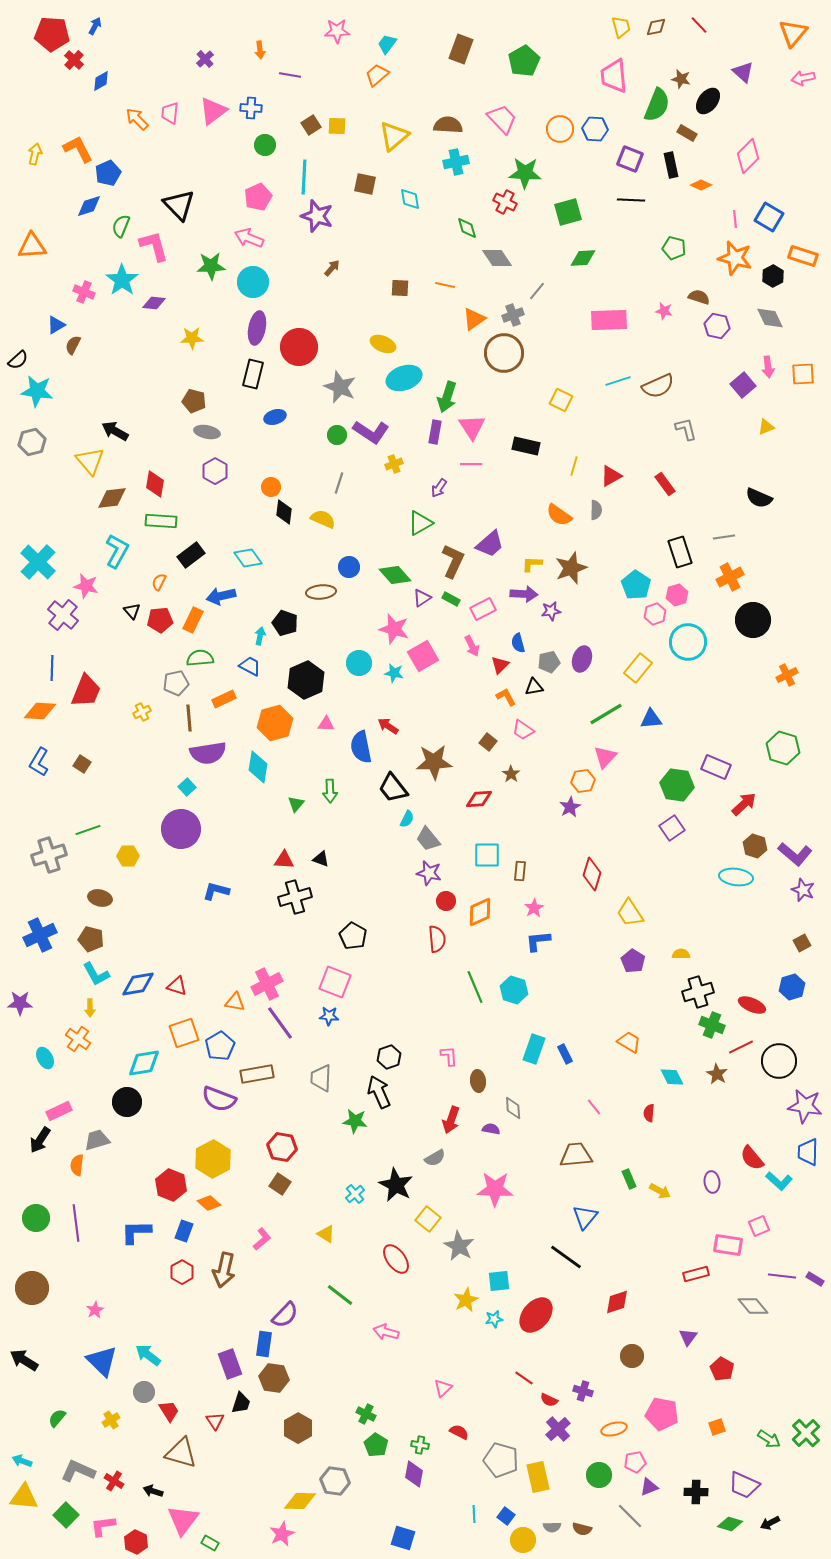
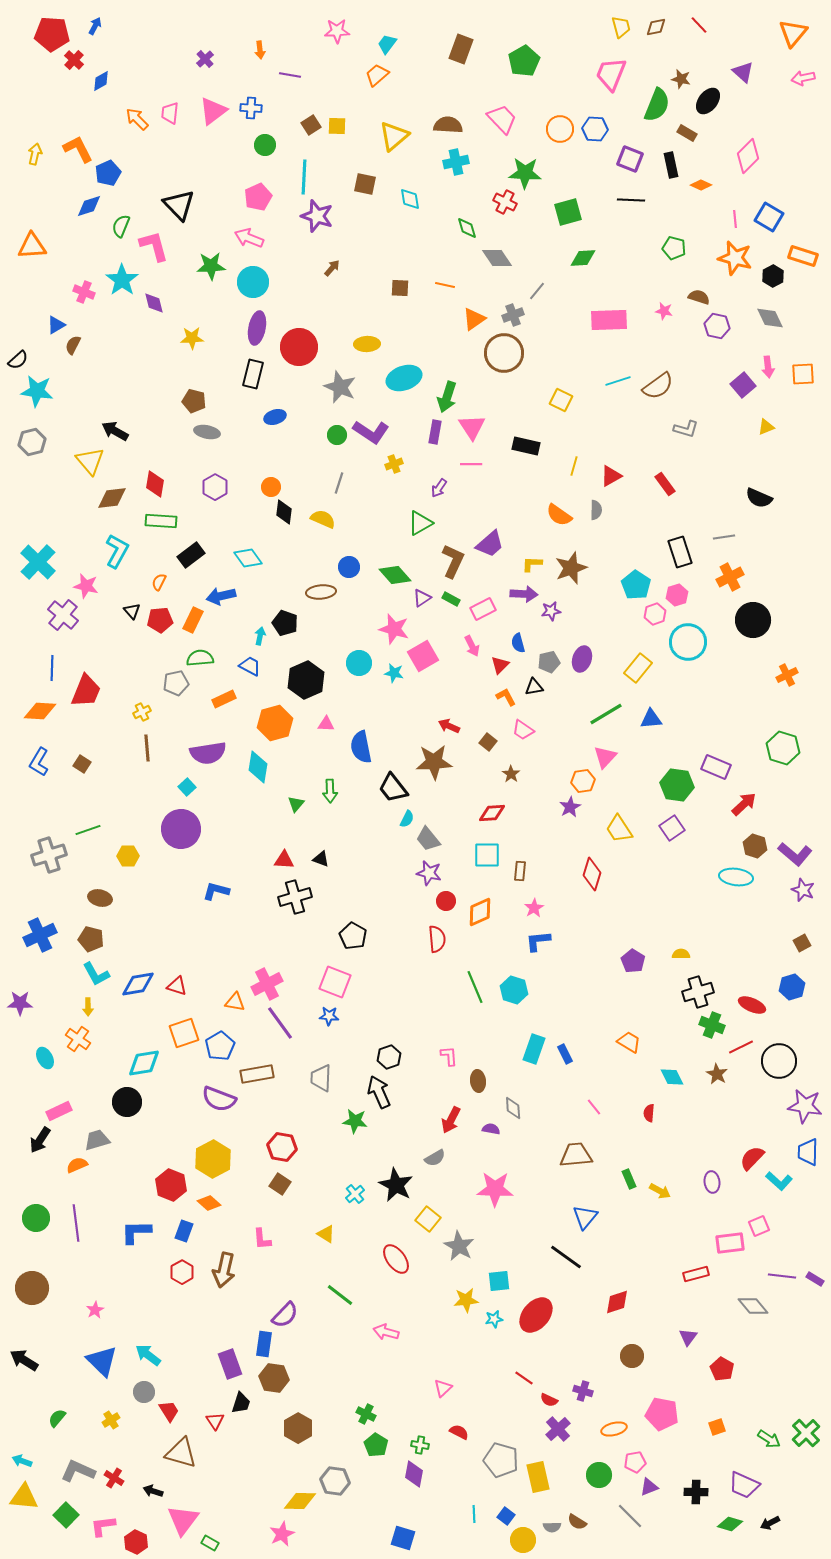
pink trapezoid at (614, 76): moved 3 px left, 2 px up; rotated 27 degrees clockwise
purple diamond at (154, 303): rotated 70 degrees clockwise
yellow ellipse at (383, 344): moved 16 px left; rotated 25 degrees counterclockwise
brown semicircle at (658, 386): rotated 12 degrees counterclockwise
gray L-shape at (686, 429): rotated 120 degrees clockwise
purple hexagon at (215, 471): moved 16 px down
brown line at (189, 718): moved 42 px left, 30 px down
red arrow at (388, 726): moved 61 px right; rotated 10 degrees counterclockwise
red diamond at (479, 799): moved 13 px right, 14 px down
yellow trapezoid at (630, 913): moved 11 px left, 84 px up
yellow arrow at (90, 1008): moved 2 px left, 1 px up
red arrow at (451, 1120): rotated 8 degrees clockwise
red semicircle at (752, 1158): rotated 84 degrees clockwise
orange semicircle at (77, 1165): rotated 60 degrees clockwise
pink L-shape at (262, 1239): rotated 125 degrees clockwise
pink rectangle at (728, 1245): moved 2 px right, 2 px up; rotated 16 degrees counterclockwise
yellow star at (466, 1300): rotated 20 degrees clockwise
red cross at (114, 1481): moved 3 px up
brown semicircle at (582, 1529): moved 5 px left, 7 px up; rotated 18 degrees clockwise
